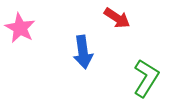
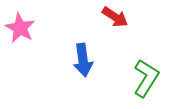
red arrow: moved 2 px left, 1 px up
blue arrow: moved 8 px down
